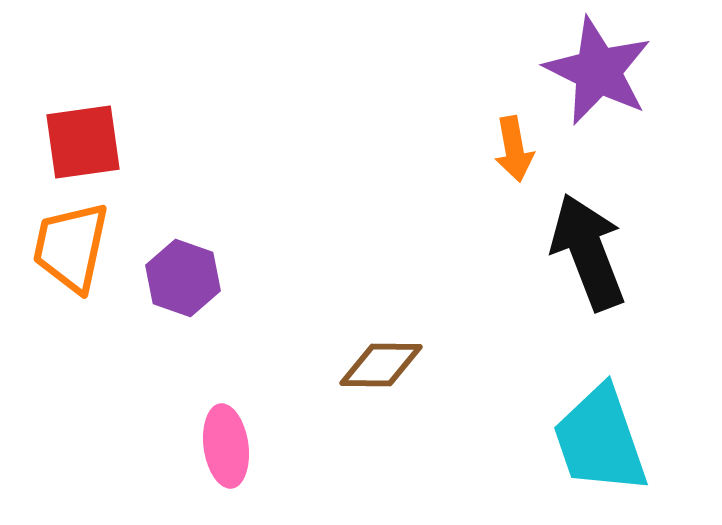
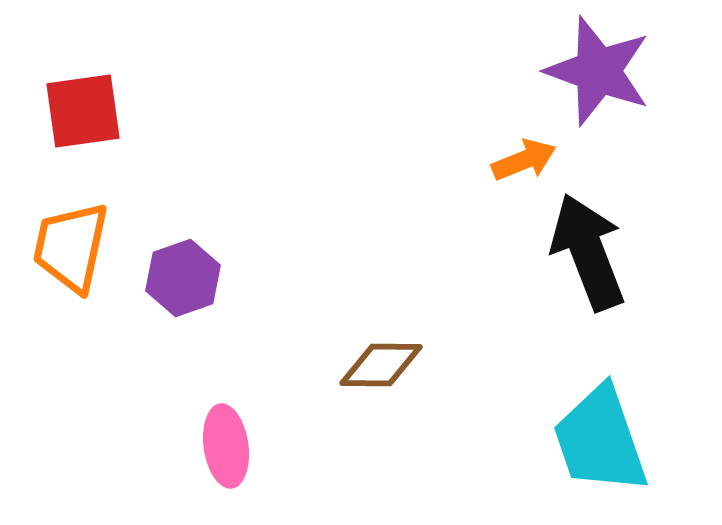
purple star: rotated 6 degrees counterclockwise
red square: moved 31 px up
orange arrow: moved 10 px right, 11 px down; rotated 102 degrees counterclockwise
purple hexagon: rotated 22 degrees clockwise
